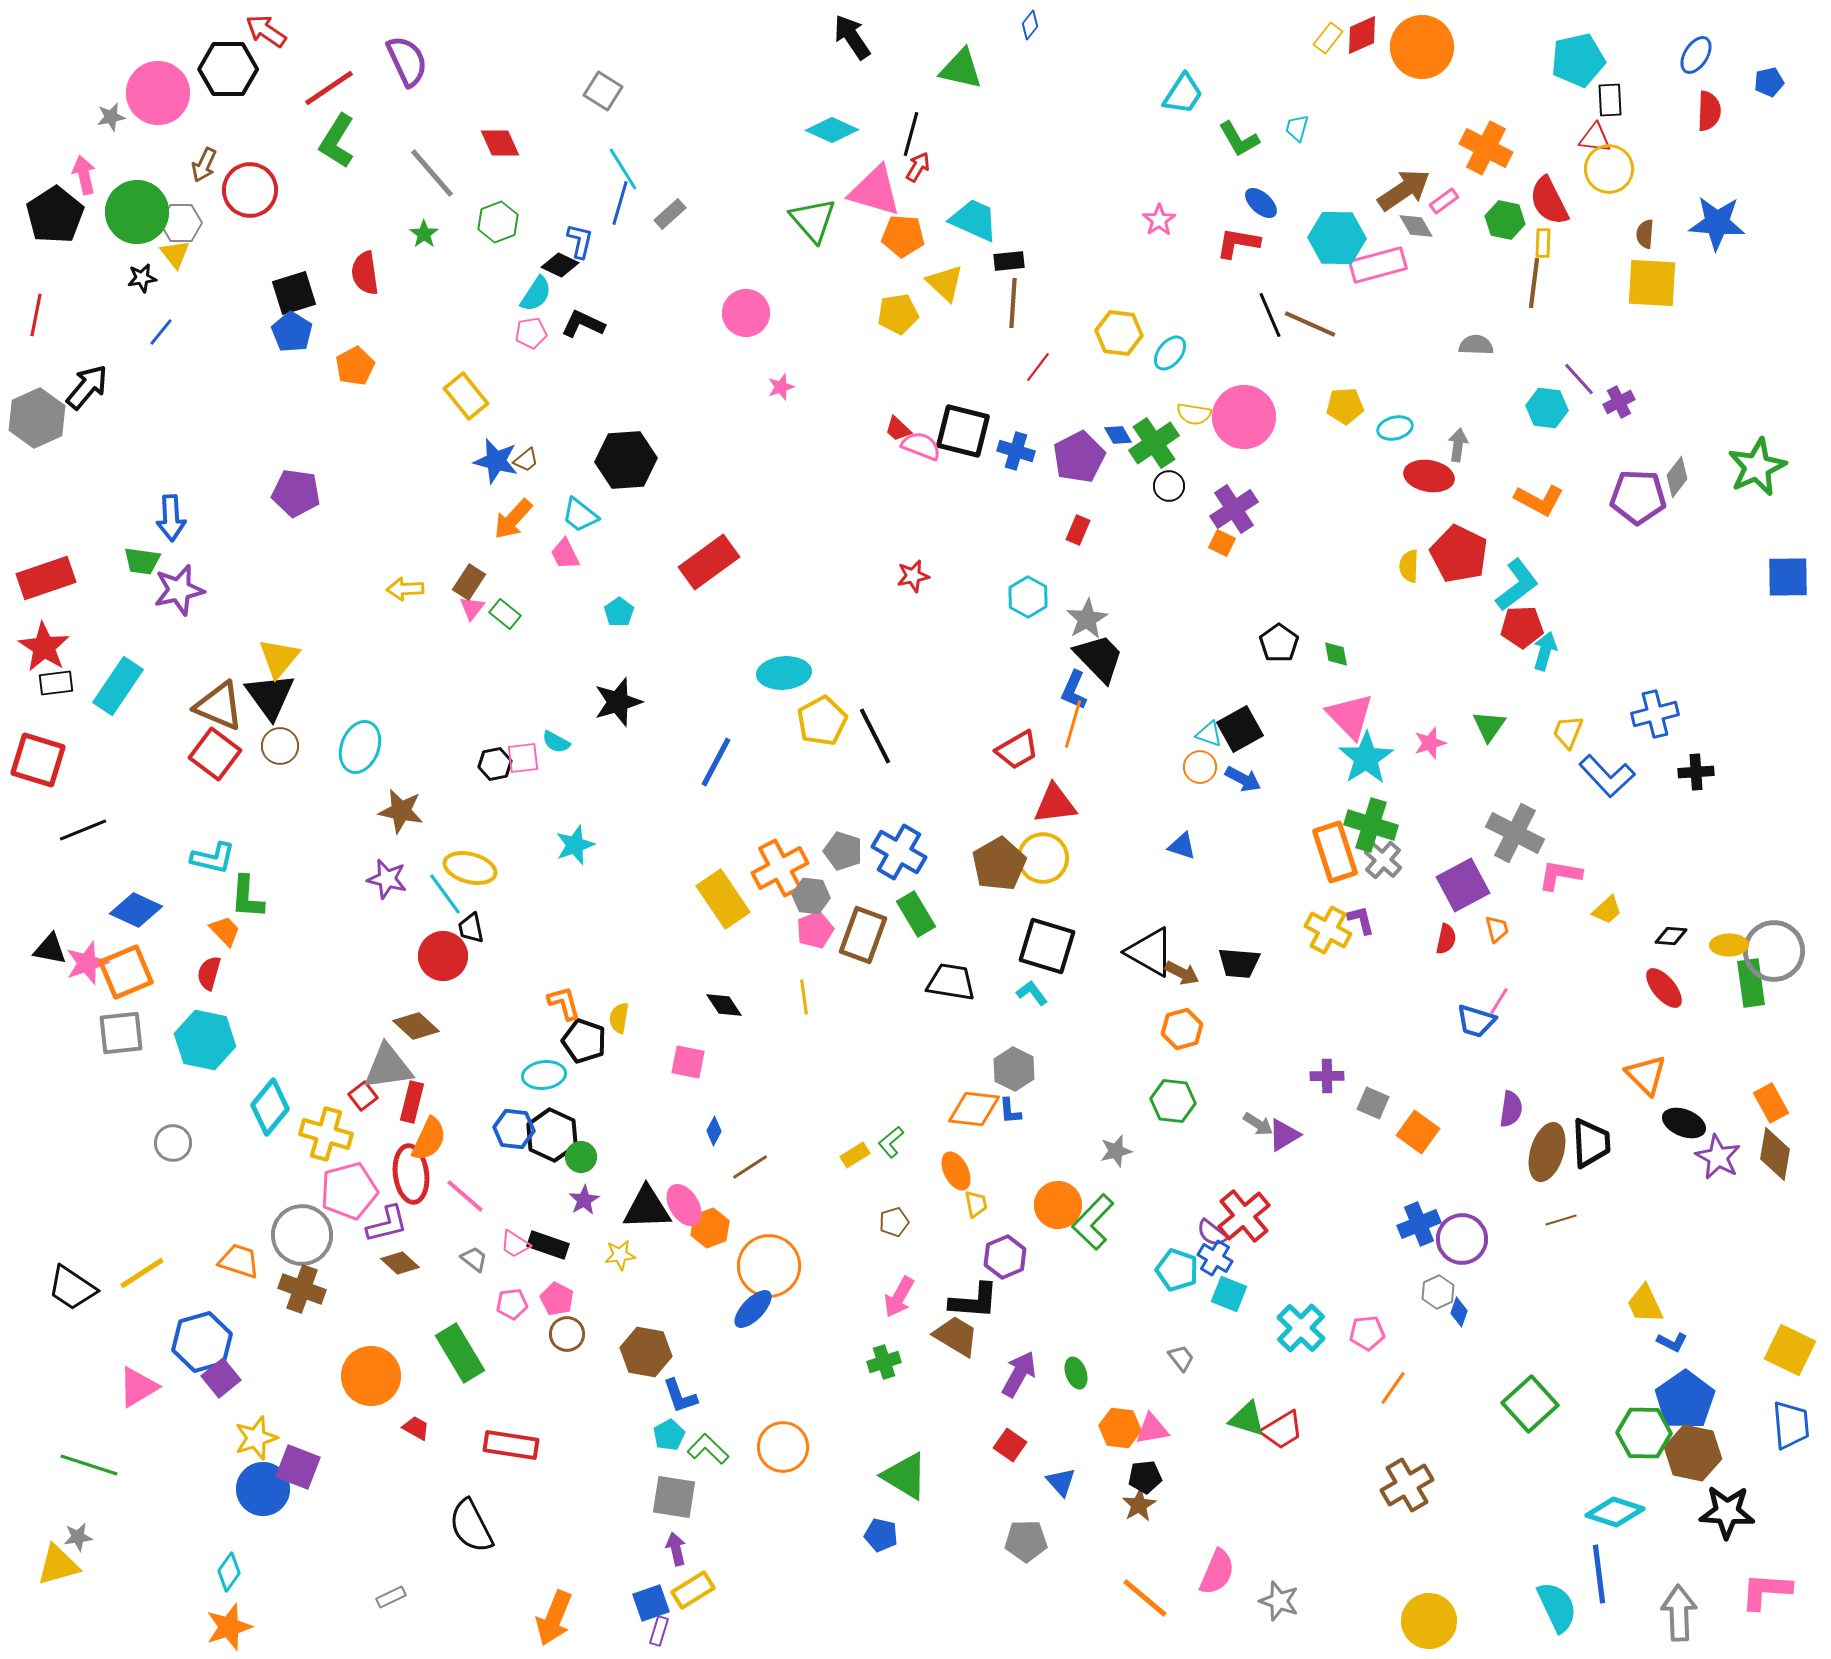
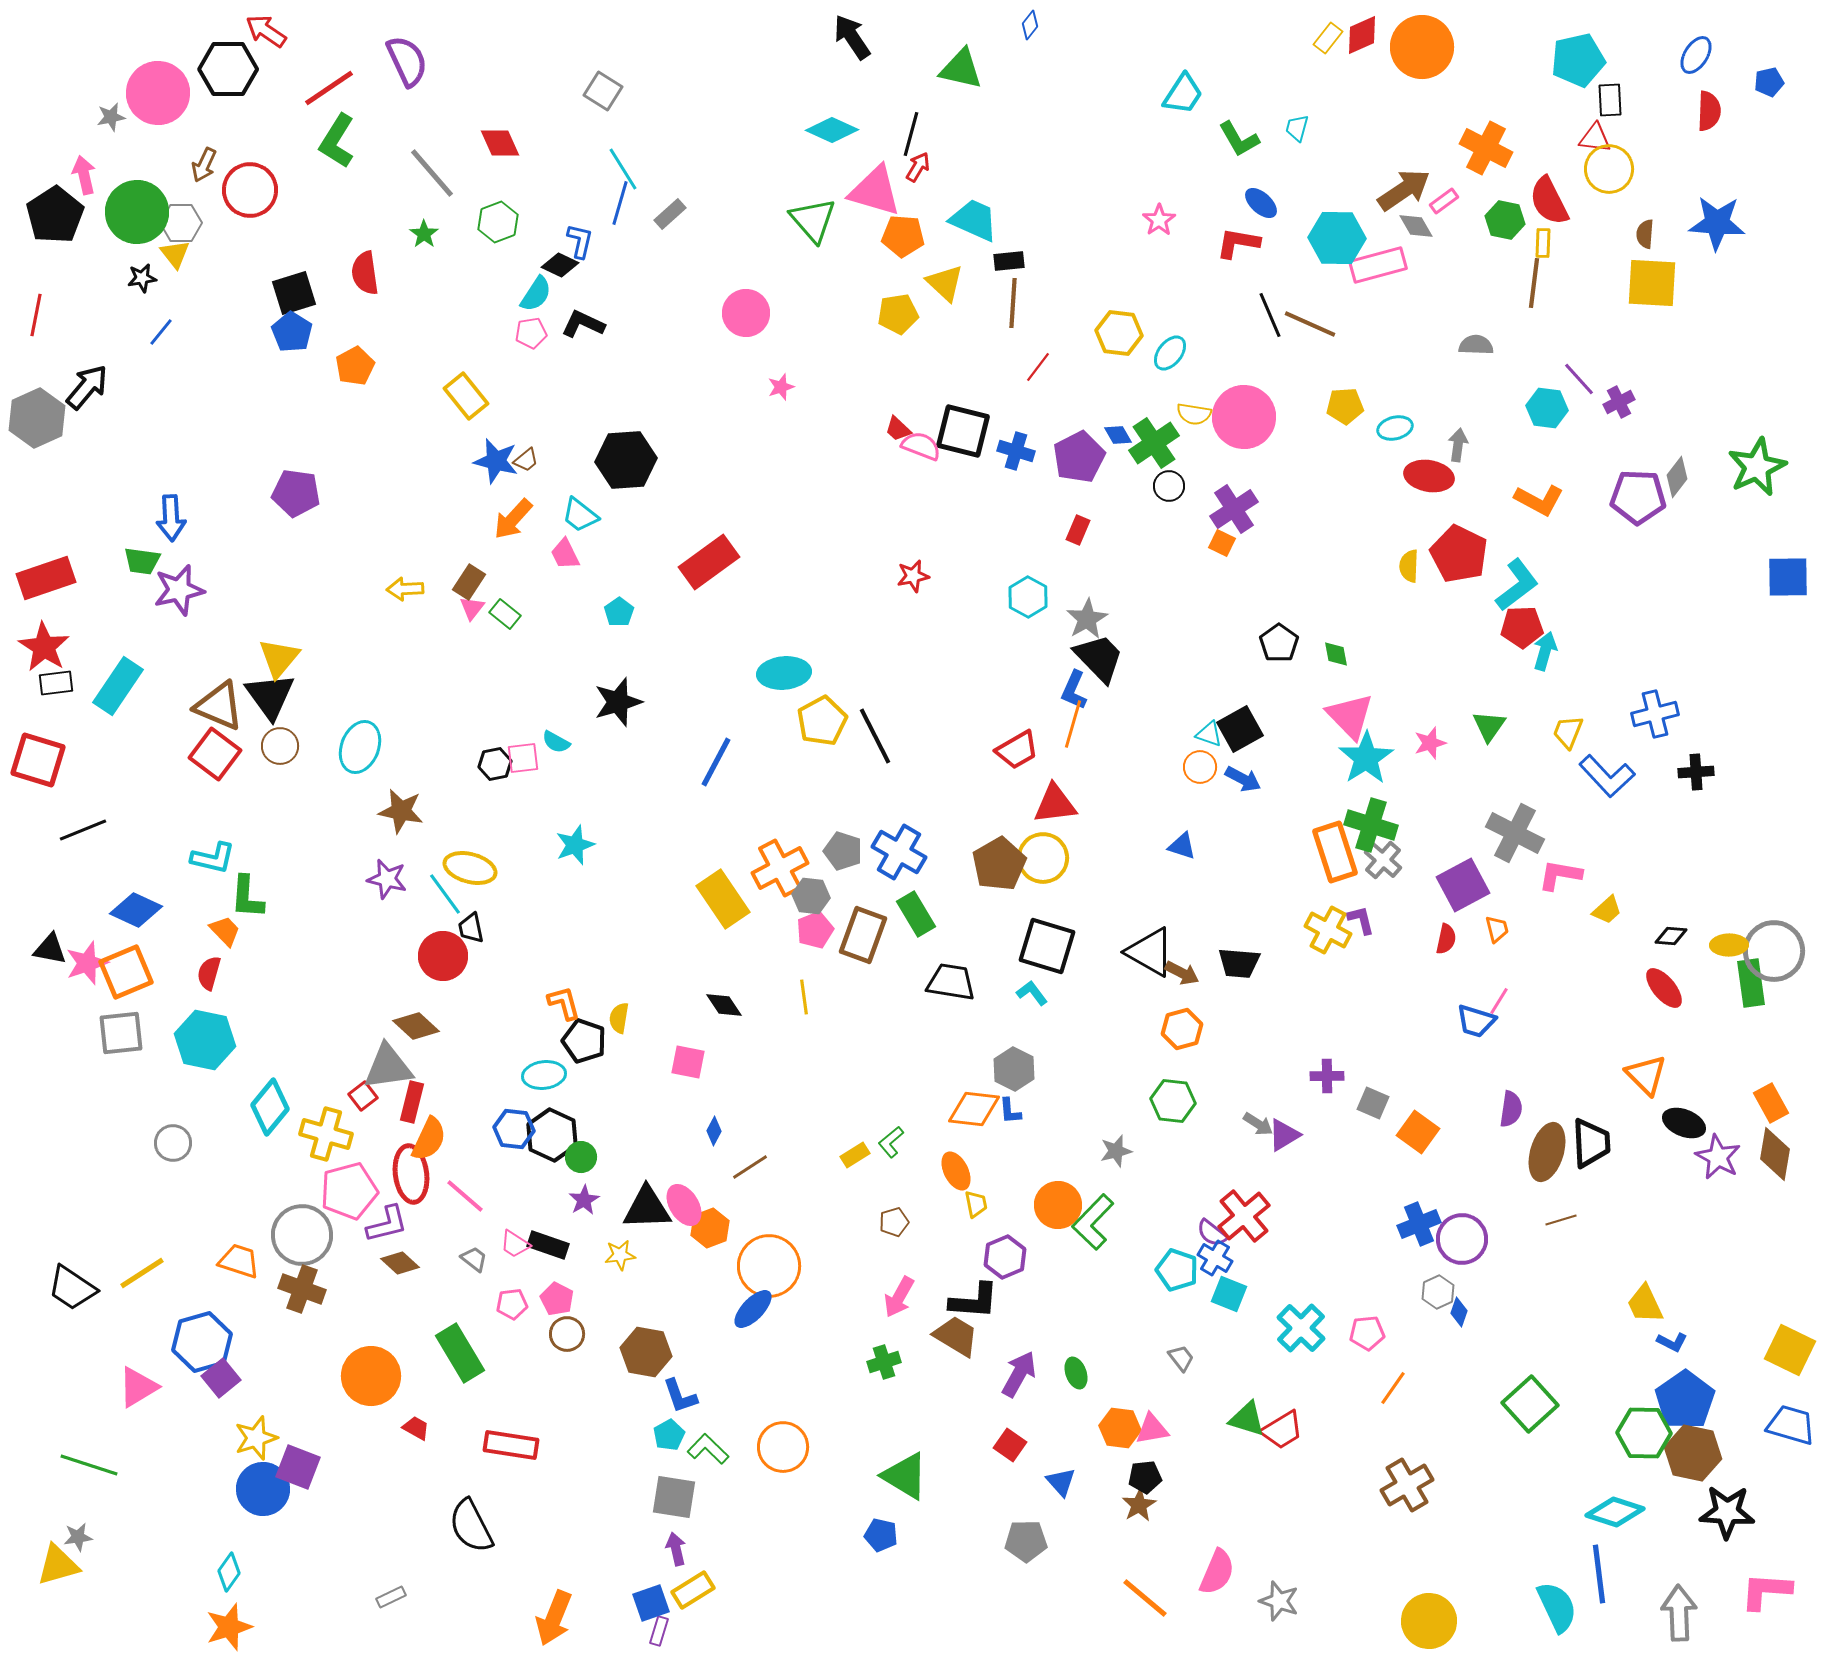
blue trapezoid at (1791, 1425): rotated 69 degrees counterclockwise
